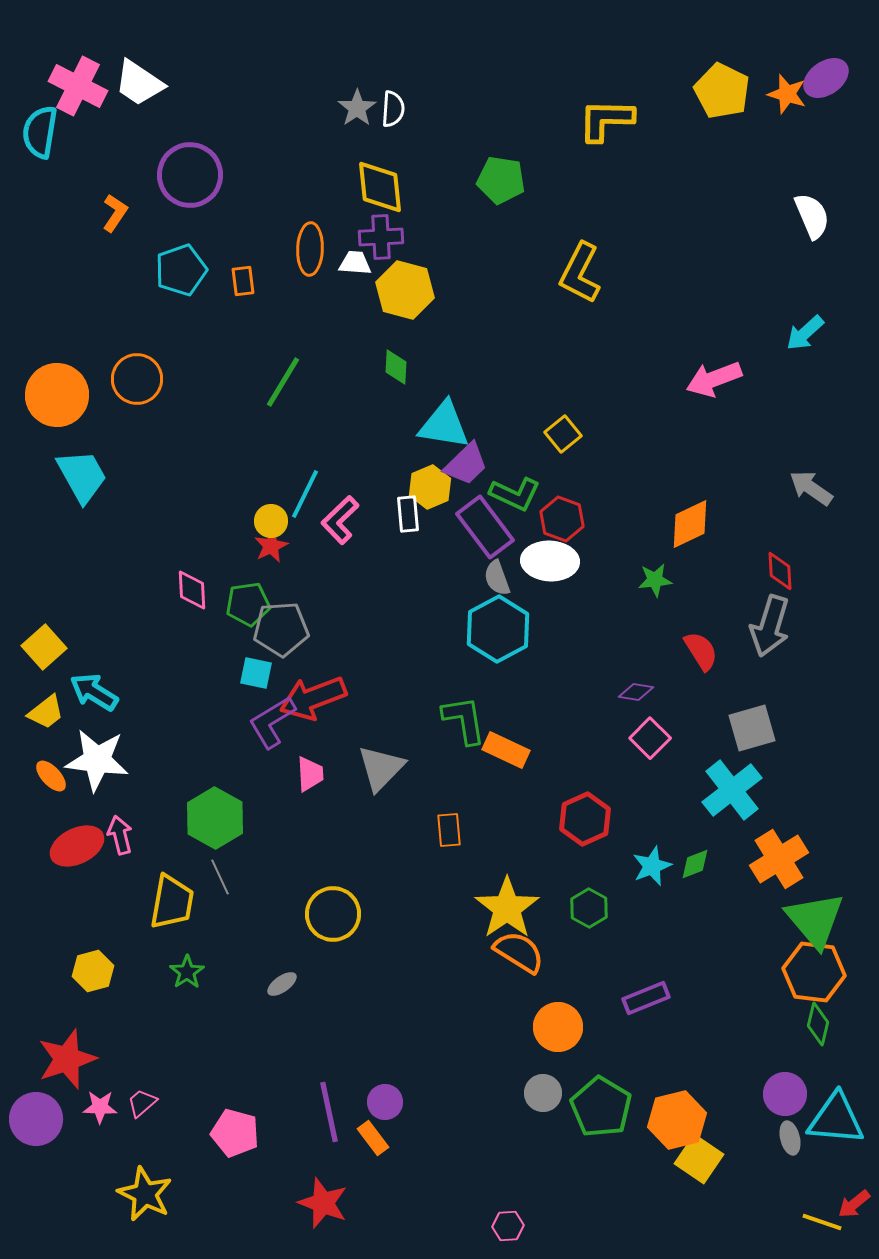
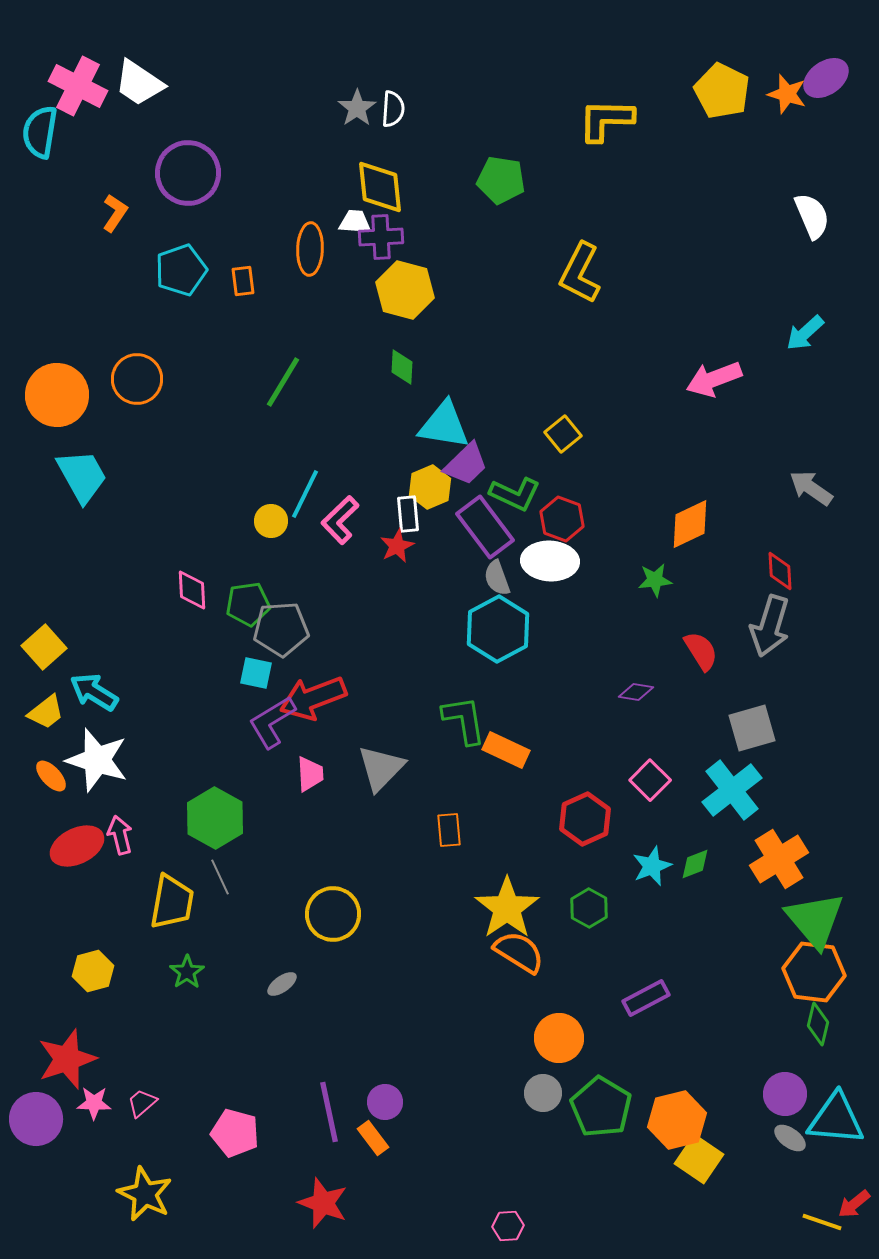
purple circle at (190, 175): moved 2 px left, 2 px up
white trapezoid at (355, 263): moved 41 px up
green diamond at (396, 367): moved 6 px right
red star at (271, 546): moved 126 px right
pink square at (650, 738): moved 42 px down
white star at (97, 760): rotated 10 degrees clockwise
purple rectangle at (646, 998): rotated 6 degrees counterclockwise
orange circle at (558, 1027): moved 1 px right, 11 px down
pink star at (100, 1107): moved 6 px left, 4 px up
gray ellipse at (790, 1138): rotated 40 degrees counterclockwise
